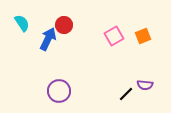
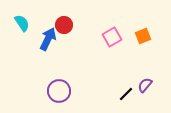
pink square: moved 2 px left, 1 px down
purple semicircle: rotated 126 degrees clockwise
